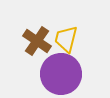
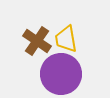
yellow trapezoid: rotated 24 degrees counterclockwise
